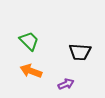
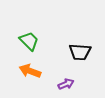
orange arrow: moved 1 px left
